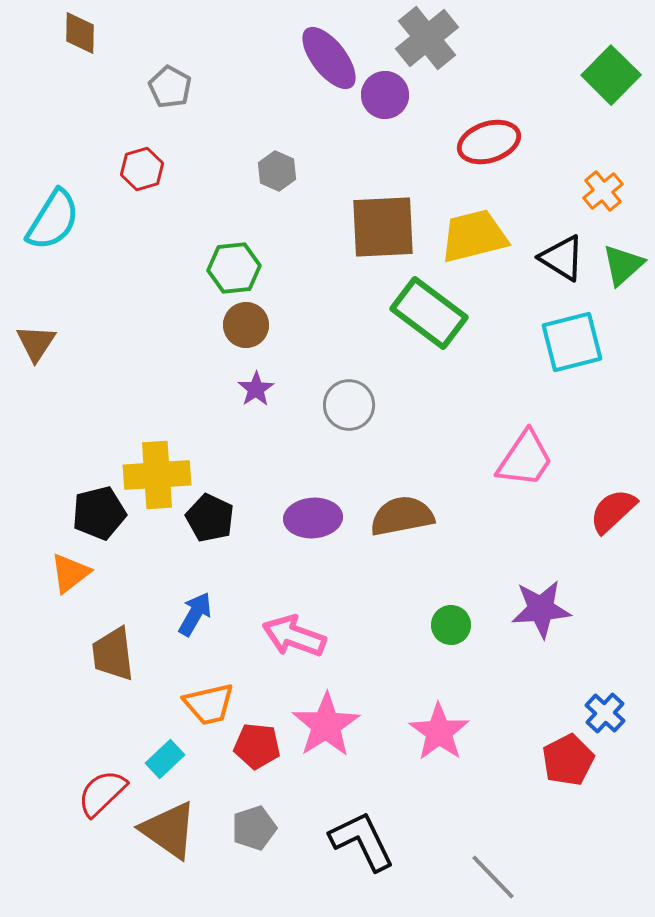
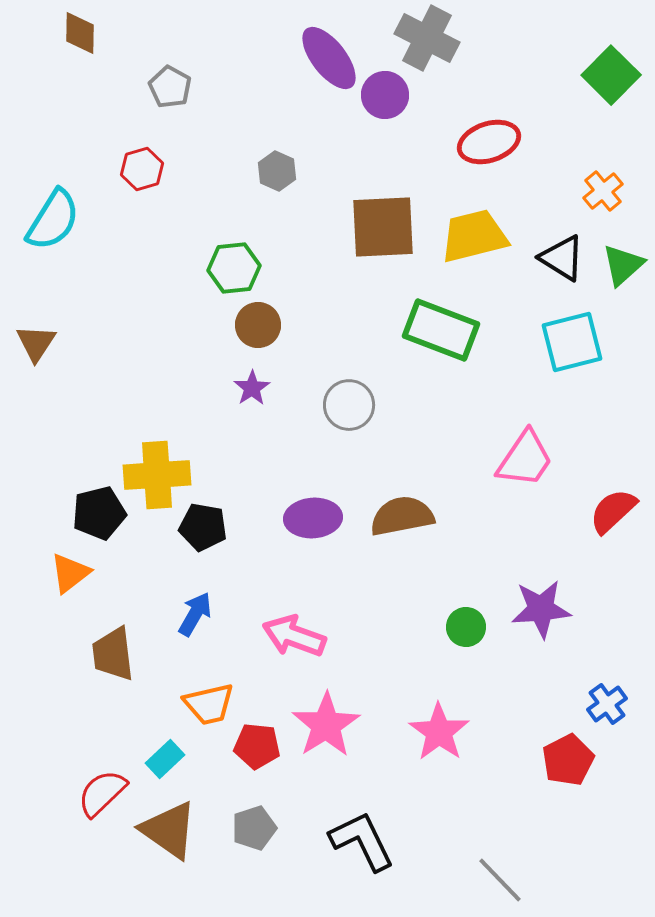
gray cross at (427, 38): rotated 24 degrees counterclockwise
green rectangle at (429, 313): moved 12 px right, 17 px down; rotated 16 degrees counterclockwise
brown circle at (246, 325): moved 12 px right
purple star at (256, 389): moved 4 px left, 1 px up
black pentagon at (210, 518): moved 7 px left, 9 px down; rotated 15 degrees counterclockwise
green circle at (451, 625): moved 15 px right, 2 px down
blue cross at (605, 713): moved 2 px right, 9 px up; rotated 12 degrees clockwise
gray line at (493, 877): moved 7 px right, 3 px down
